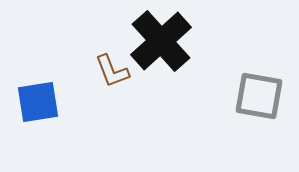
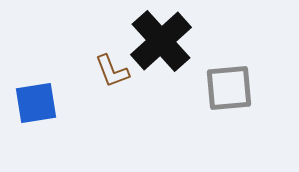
gray square: moved 30 px left, 8 px up; rotated 15 degrees counterclockwise
blue square: moved 2 px left, 1 px down
